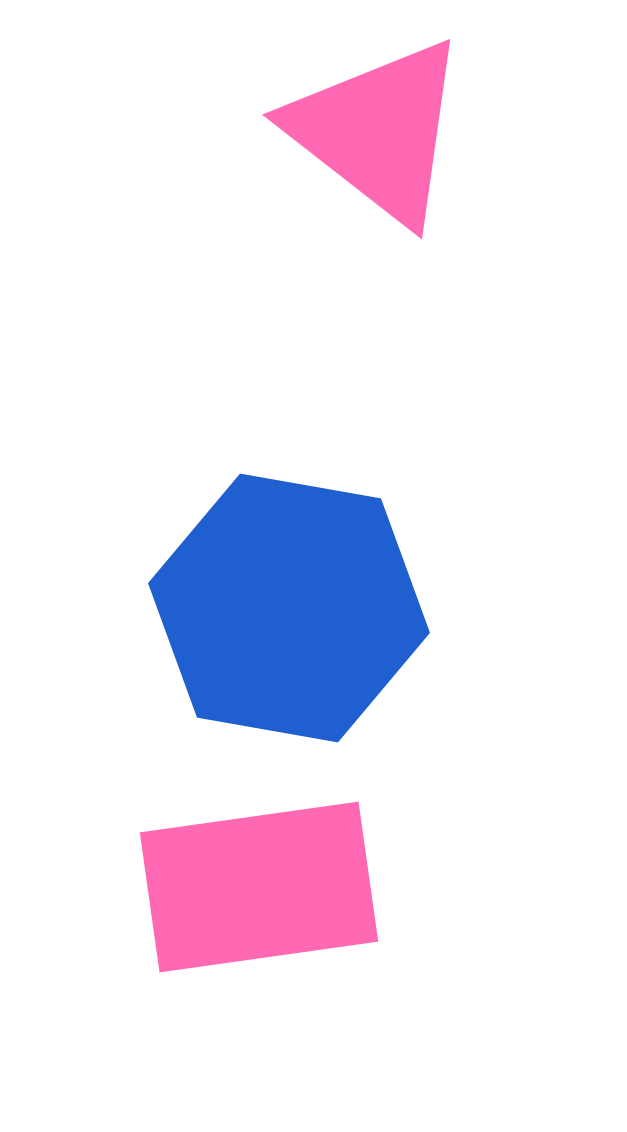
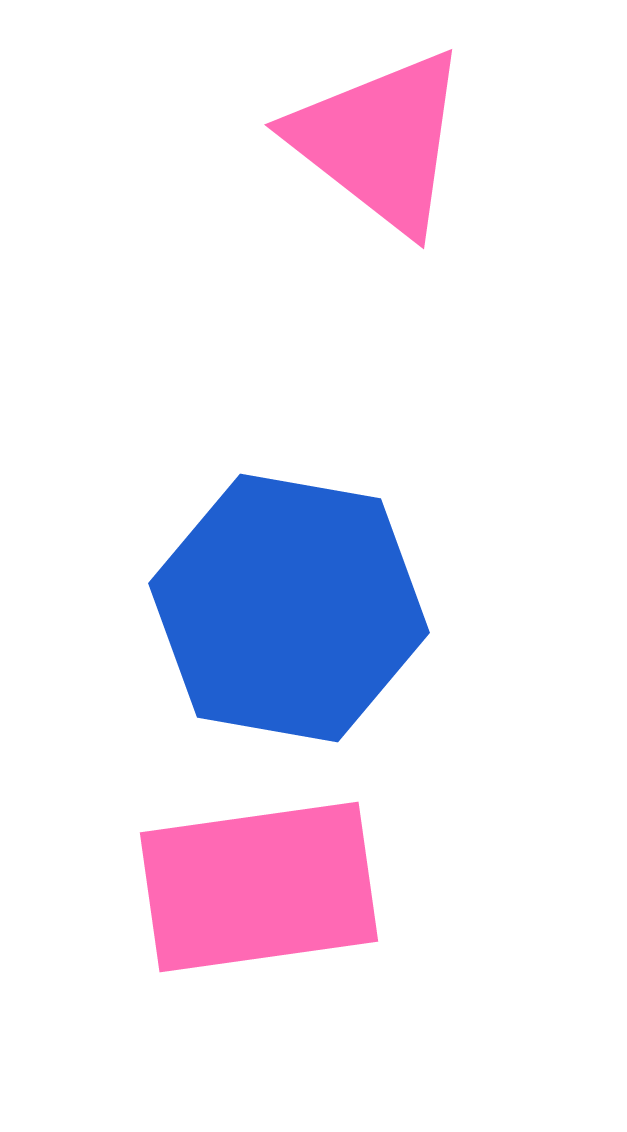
pink triangle: moved 2 px right, 10 px down
